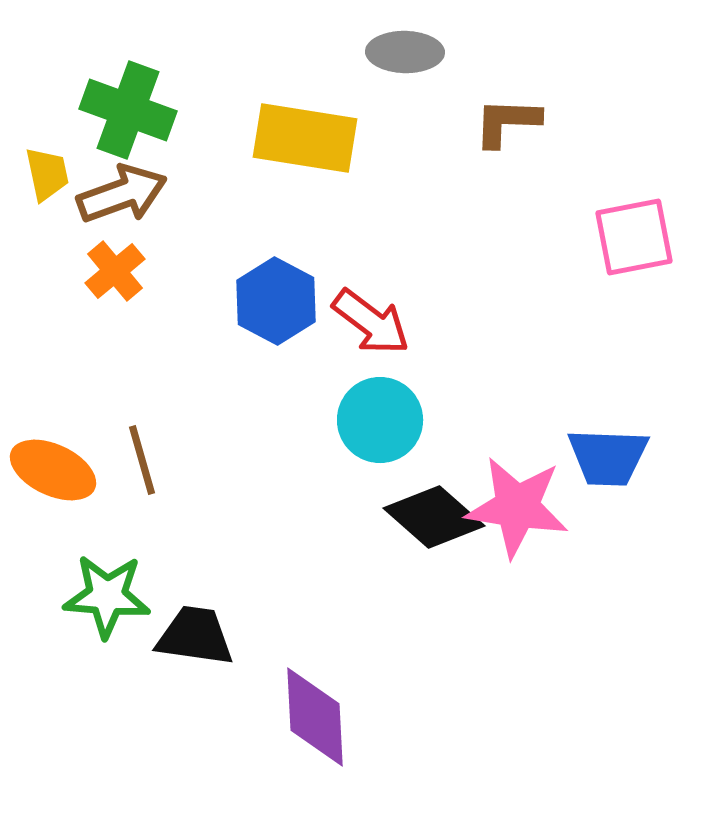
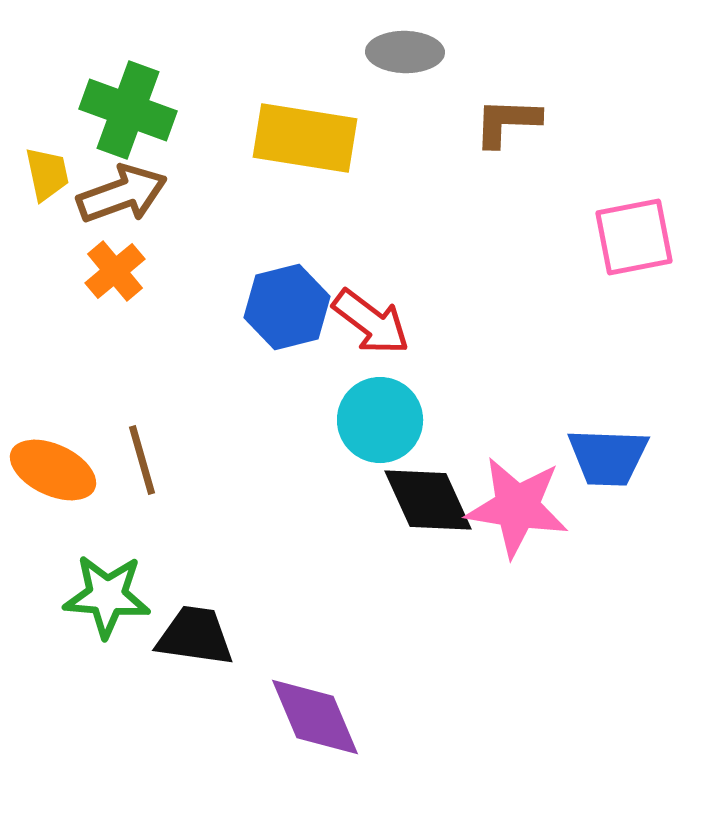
blue hexagon: moved 11 px right, 6 px down; rotated 18 degrees clockwise
black diamond: moved 6 px left, 17 px up; rotated 24 degrees clockwise
purple diamond: rotated 20 degrees counterclockwise
